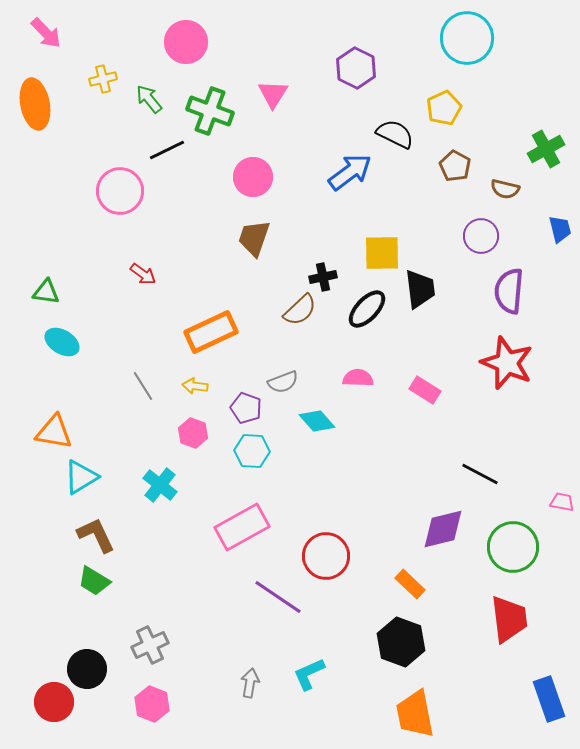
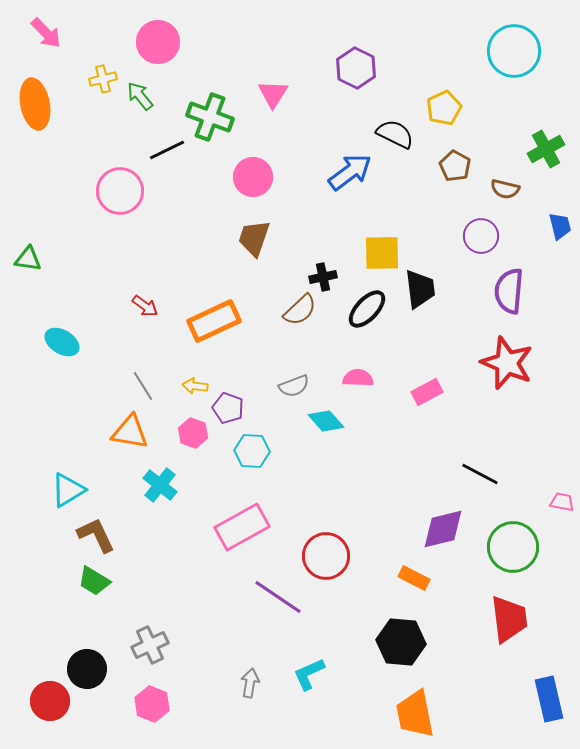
cyan circle at (467, 38): moved 47 px right, 13 px down
pink circle at (186, 42): moved 28 px left
green arrow at (149, 99): moved 9 px left, 3 px up
green cross at (210, 111): moved 6 px down
blue trapezoid at (560, 229): moved 3 px up
red arrow at (143, 274): moved 2 px right, 32 px down
green triangle at (46, 292): moved 18 px left, 33 px up
orange rectangle at (211, 332): moved 3 px right, 11 px up
gray semicircle at (283, 382): moved 11 px right, 4 px down
pink rectangle at (425, 390): moved 2 px right, 2 px down; rotated 60 degrees counterclockwise
purple pentagon at (246, 408): moved 18 px left
cyan diamond at (317, 421): moved 9 px right
orange triangle at (54, 432): moved 76 px right
cyan triangle at (81, 477): moved 13 px left, 13 px down
orange rectangle at (410, 584): moved 4 px right, 6 px up; rotated 16 degrees counterclockwise
black hexagon at (401, 642): rotated 15 degrees counterclockwise
blue rectangle at (549, 699): rotated 6 degrees clockwise
red circle at (54, 702): moved 4 px left, 1 px up
